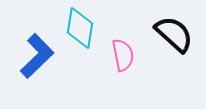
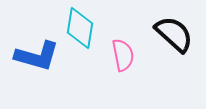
blue L-shape: rotated 60 degrees clockwise
